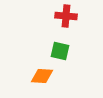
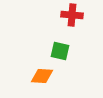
red cross: moved 6 px right, 1 px up
